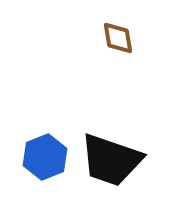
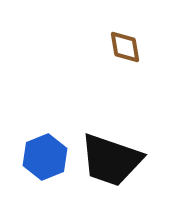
brown diamond: moved 7 px right, 9 px down
